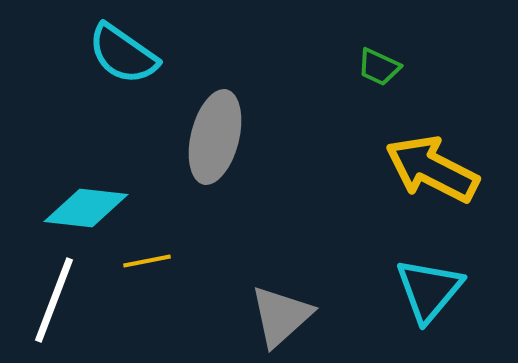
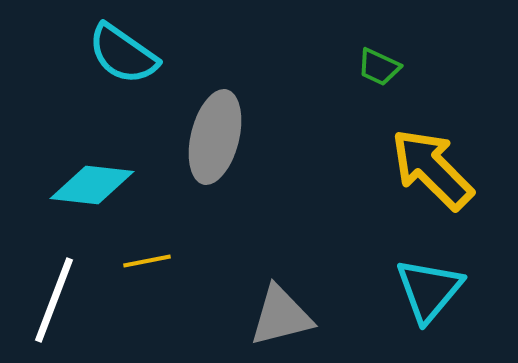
yellow arrow: rotated 18 degrees clockwise
cyan diamond: moved 6 px right, 23 px up
gray triangle: rotated 28 degrees clockwise
